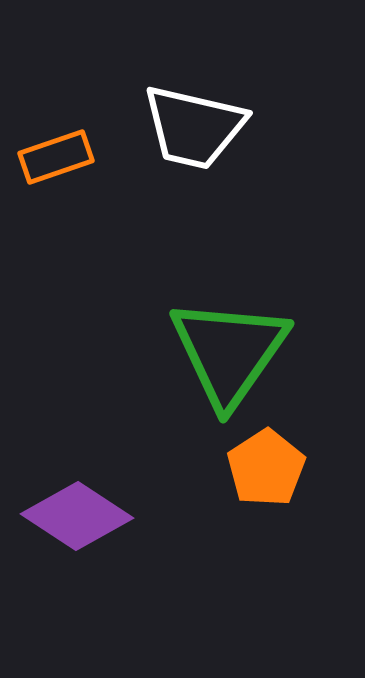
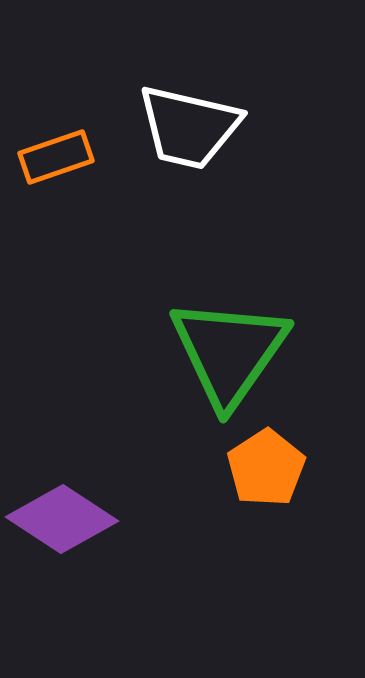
white trapezoid: moved 5 px left
purple diamond: moved 15 px left, 3 px down
